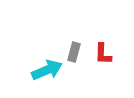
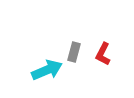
red L-shape: rotated 25 degrees clockwise
